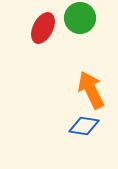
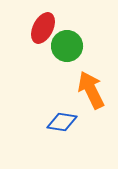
green circle: moved 13 px left, 28 px down
blue diamond: moved 22 px left, 4 px up
